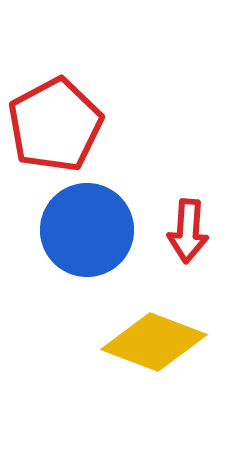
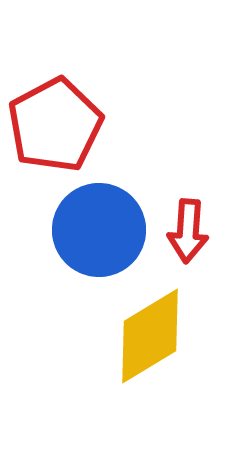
blue circle: moved 12 px right
yellow diamond: moved 4 px left, 6 px up; rotated 52 degrees counterclockwise
